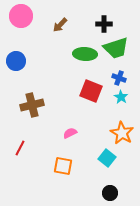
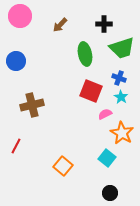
pink circle: moved 1 px left
green trapezoid: moved 6 px right
green ellipse: rotated 75 degrees clockwise
pink semicircle: moved 35 px right, 19 px up
red line: moved 4 px left, 2 px up
orange square: rotated 30 degrees clockwise
